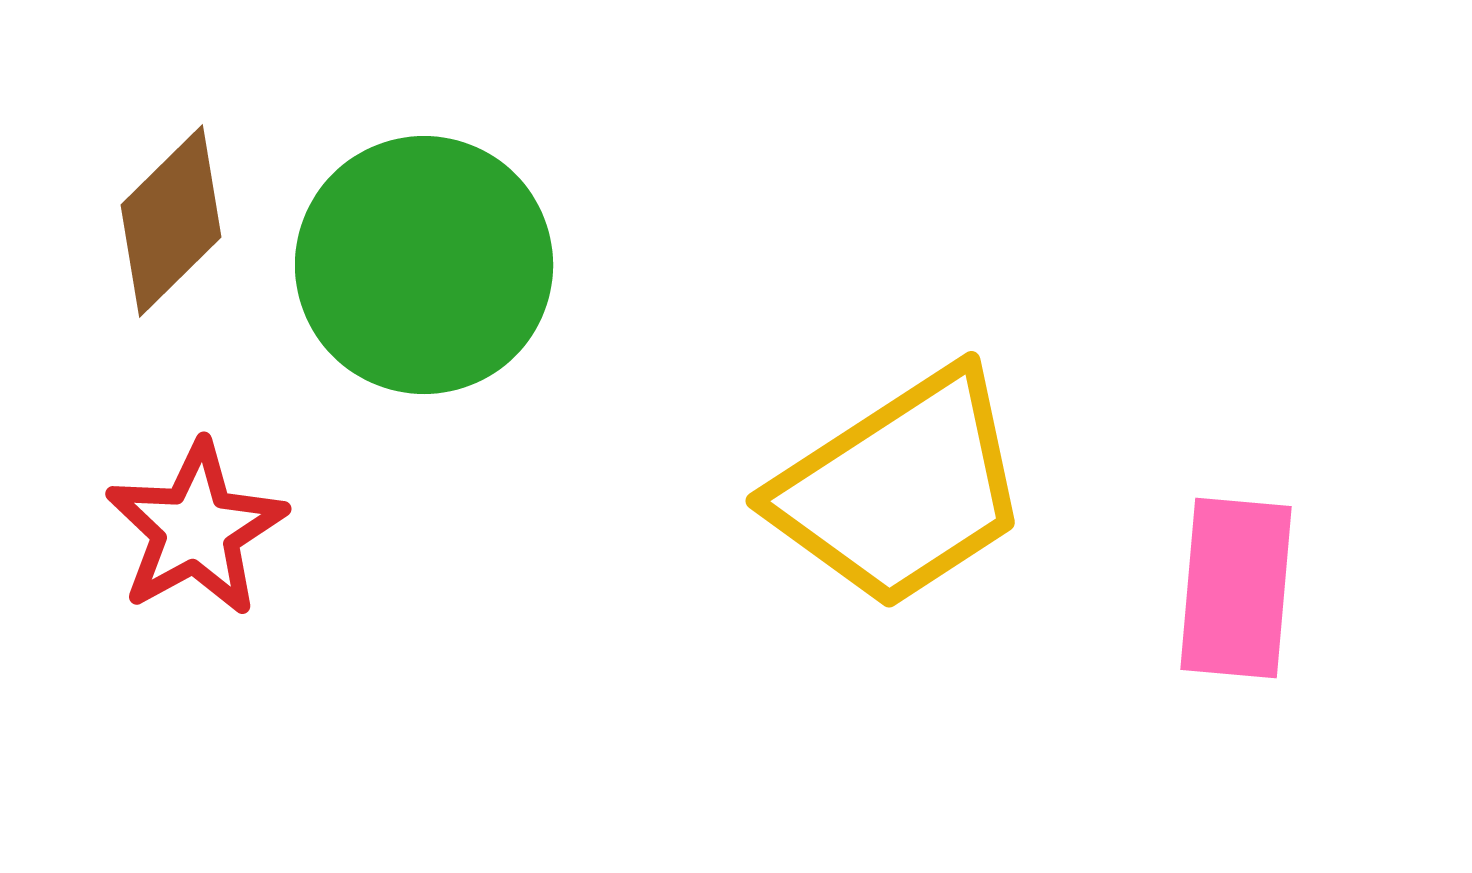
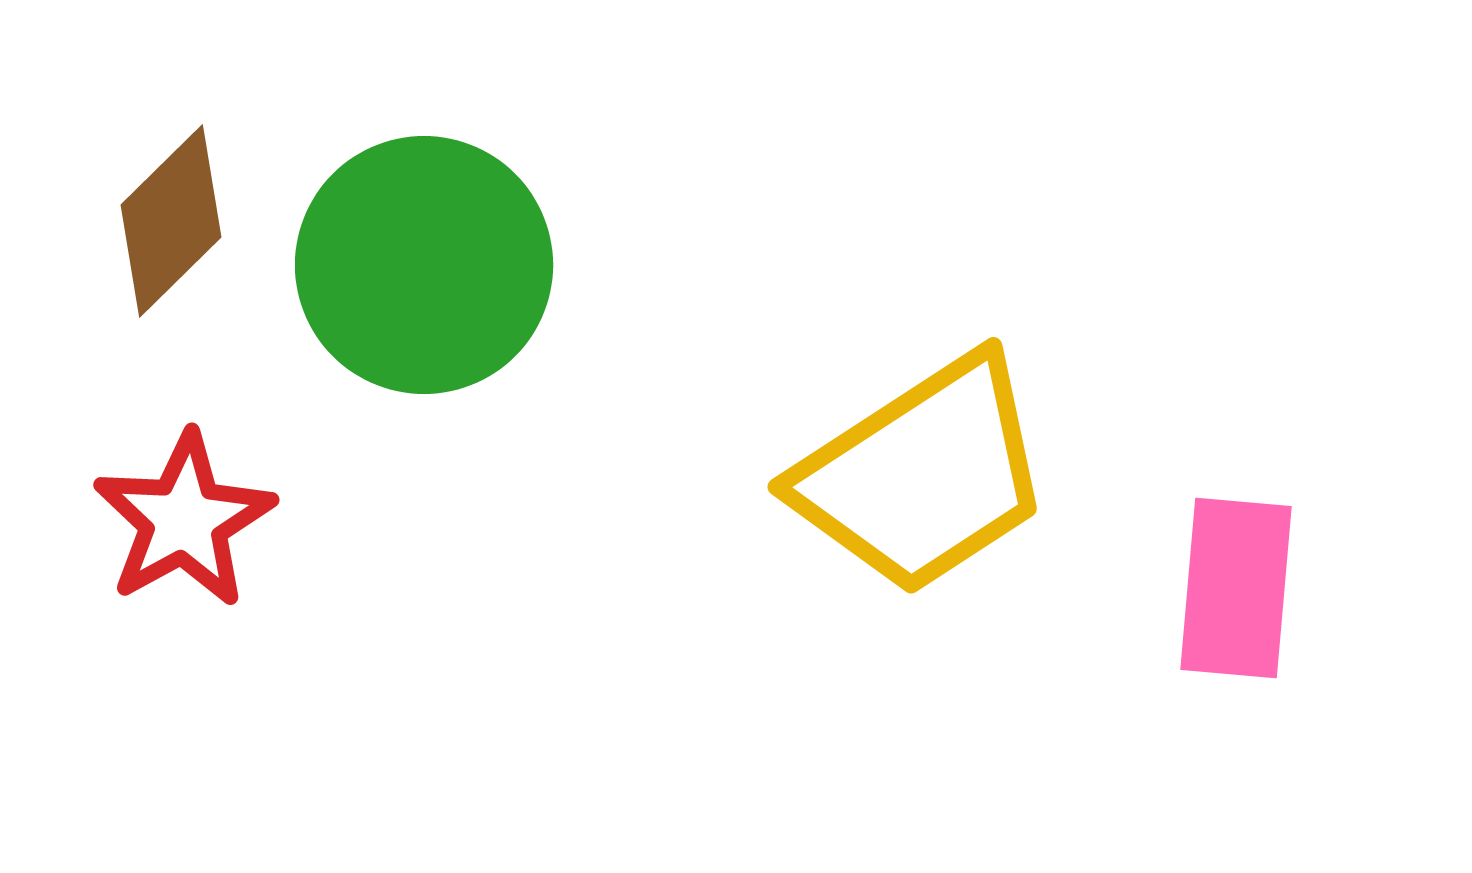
yellow trapezoid: moved 22 px right, 14 px up
red star: moved 12 px left, 9 px up
